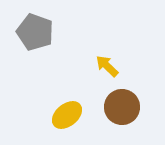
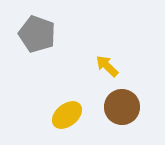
gray pentagon: moved 2 px right, 2 px down
